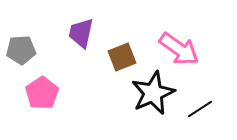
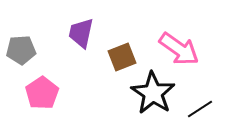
black star: rotated 15 degrees counterclockwise
